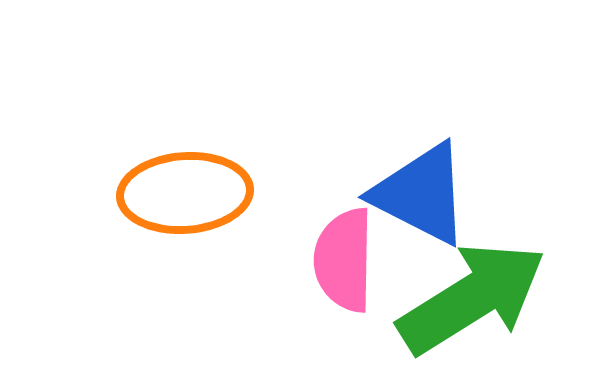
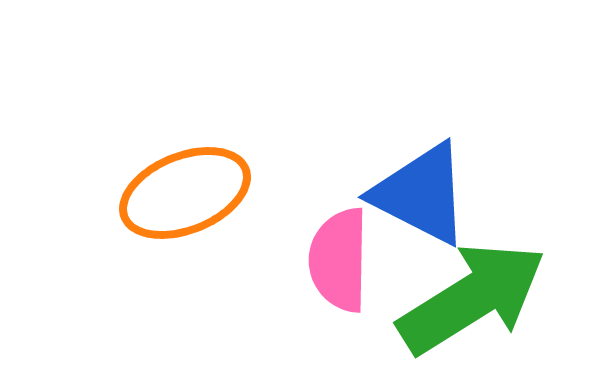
orange ellipse: rotated 18 degrees counterclockwise
pink semicircle: moved 5 px left
